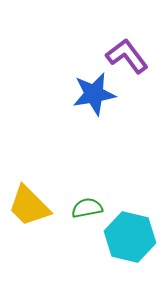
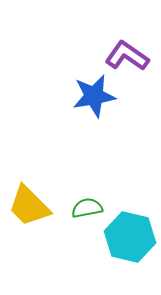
purple L-shape: rotated 18 degrees counterclockwise
blue star: moved 2 px down
